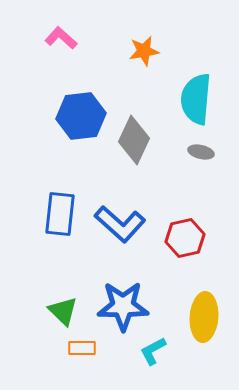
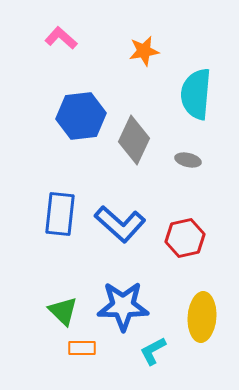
cyan semicircle: moved 5 px up
gray ellipse: moved 13 px left, 8 px down
yellow ellipse: moved 2 px left
